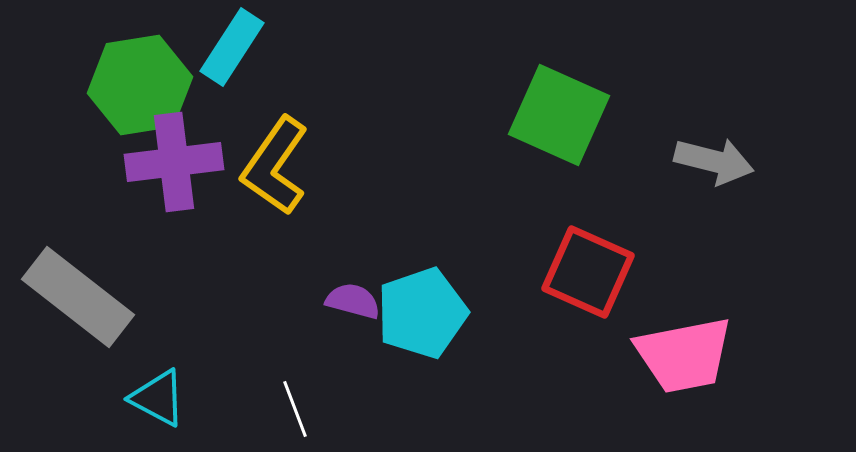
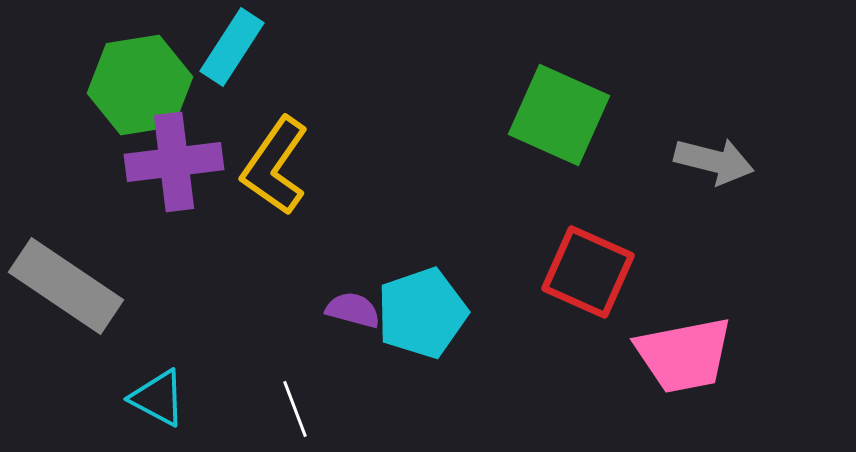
gray rectangle: moved 12 px left, 11 px up; rotated 4 degrees counterclockwise
purple semicircle: moved 9 px down
